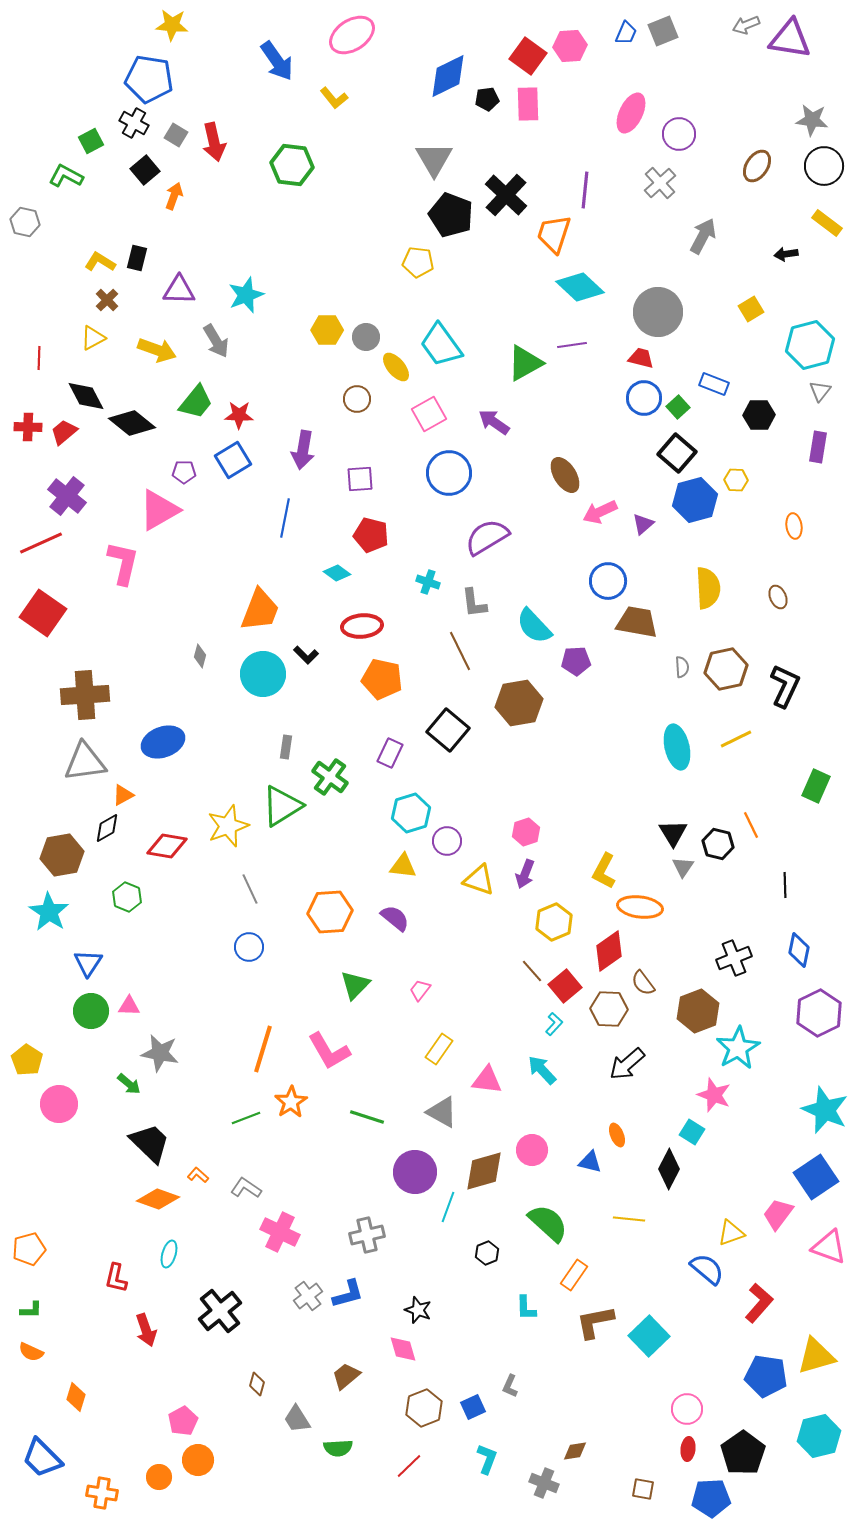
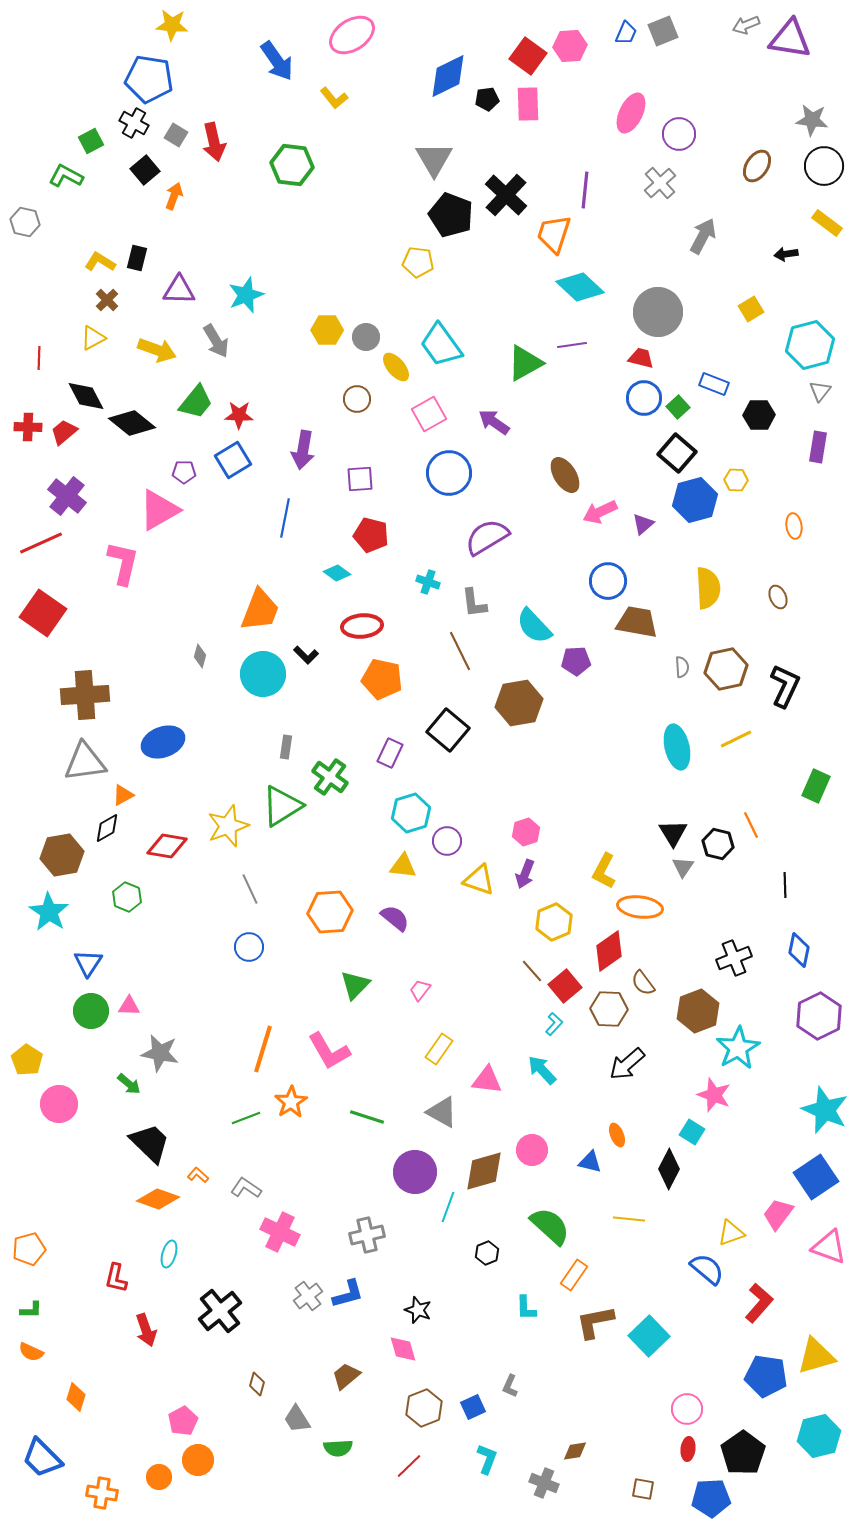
purple hexagon at (819, 1013): moved 3 px down
green semicircle at (548, 1223): moved 2 px right, 3 px down
